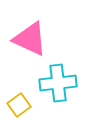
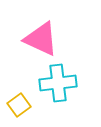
pink triangle: moved 11 px right
